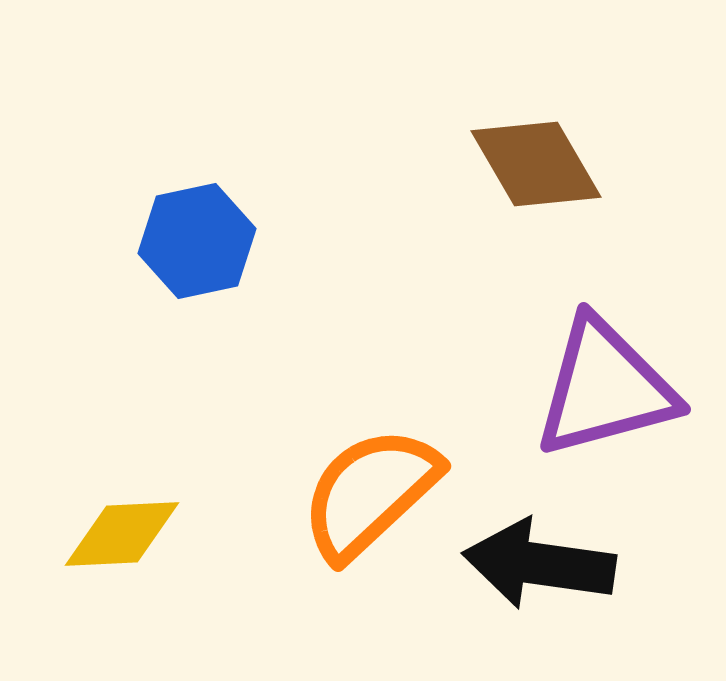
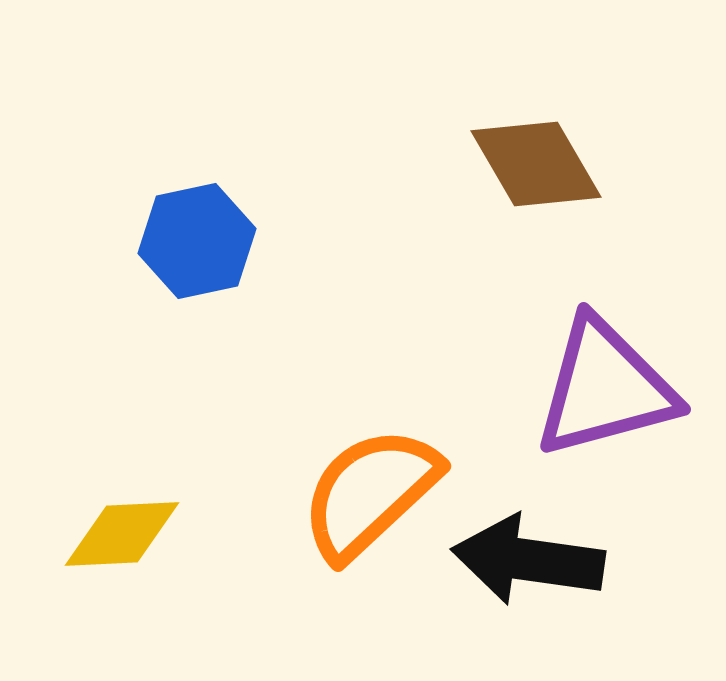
black arrow: moved 11 px left, 4 px up
